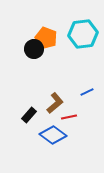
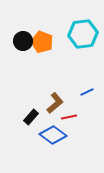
orange pentagon: moved 4 px left, 4 px down
black circle: moved 11 px left, 8 px up
black rectangle: moved 2 px right, 2 px down
